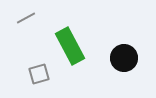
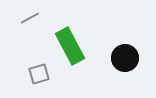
gray line: moved 4 px right
black circle: moved 1 px right
